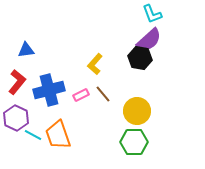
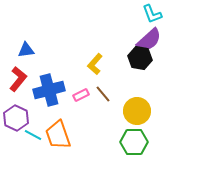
red L-shape: moved 1 px right, 3 px up
